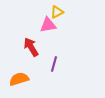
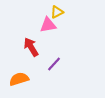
purple line: rotated 28 degrees clockwise
